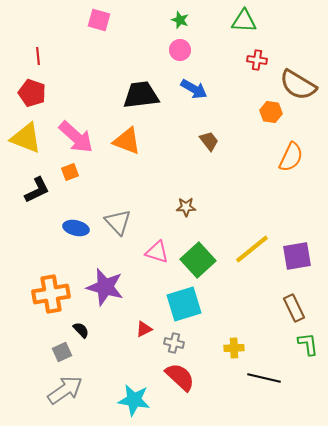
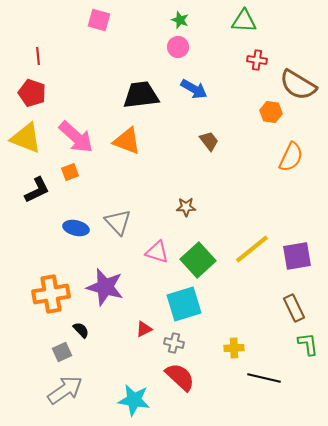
pink circle: moved 2 px left, 3 px up
